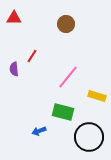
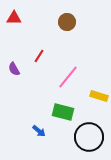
brown circle: moved 1 px right, 2 px up
red line: moved 7 px right
purple semicircle: rotated 24 degrees counterclockwise
yellow rectangle: moved 2 px right
blue arrow: rotated 120 degrees counterclockwise
